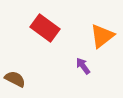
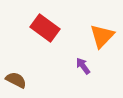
orange triangle: rotated 8 degrees counterclockwise
brown semicircle: moved 1 px right, 1 px down
